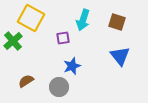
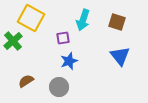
blue star: moved 3 px left, 5 px up
